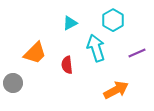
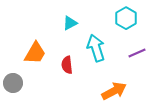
cyan hexagon: moved 13 px right, 2 px up
orange trapezoid: rotated 15 degrees counterclockwise
orange arrow: moved 2 px left, 1 px down
